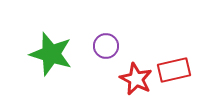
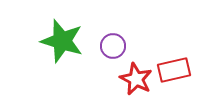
purple circle: moved 7 px right
green star: moved 11 px right, 13 px up
